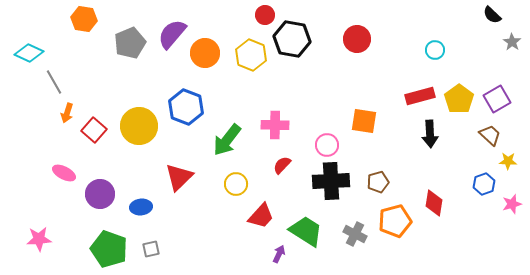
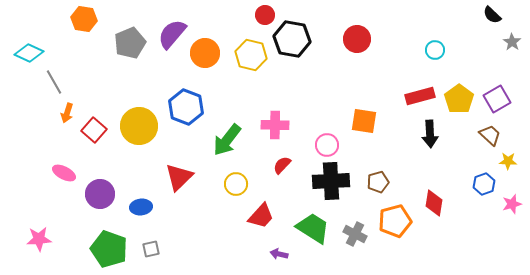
yellow hexagon at (251, 55): rotated 8 degrees counterclockwise
green trapezoid at (306, 231): moved 7 px right, 3 px up
purple arrow at (279, 254): rotated 102 degrees counterclockwise
